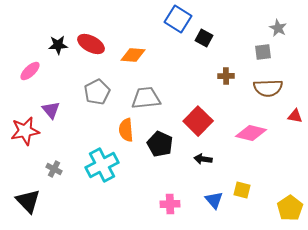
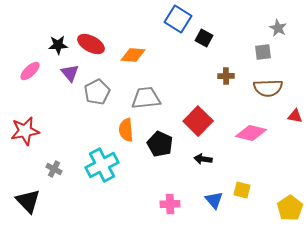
purple triangle: moved 19 px right, 37 px up
